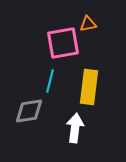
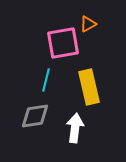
orange triangle: rotated 18 degrees counterclockwise
cyan line: moved 4 px left, 1 px up
yellow rectangle: rotated 20 degrees counterclockwise
gray diamond: moved 6 px right, 5 px down
